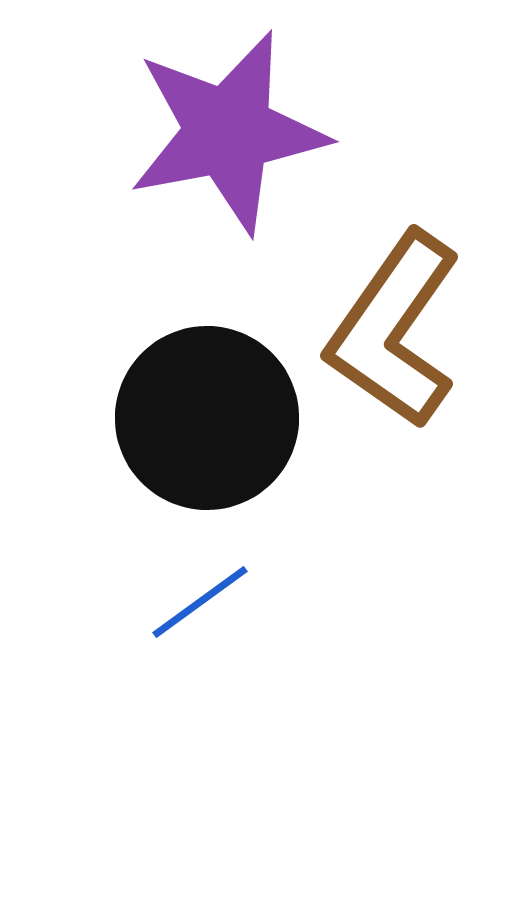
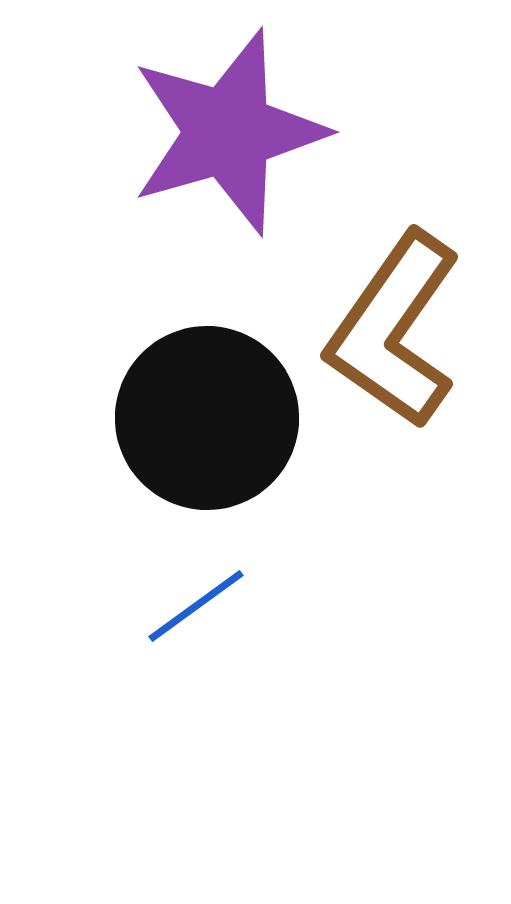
purple star: rotated 5 degrees counterclockwise
blue line: moved 4 px left, 4 px down
